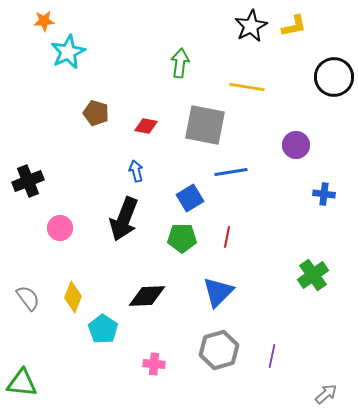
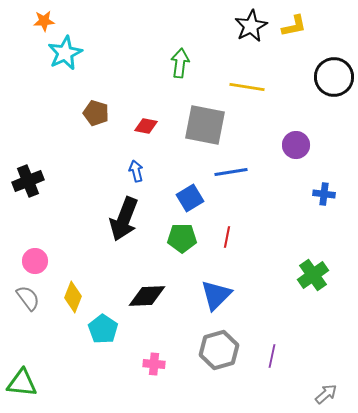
cyan star: moved 3 px left, 1 px down
pink circle: moved 25 px left, 33 px down
blue triangle: moved 2 px left, 3 px down
